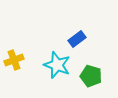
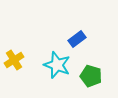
yellow cross: rotated 12 degrees counterclockwise
